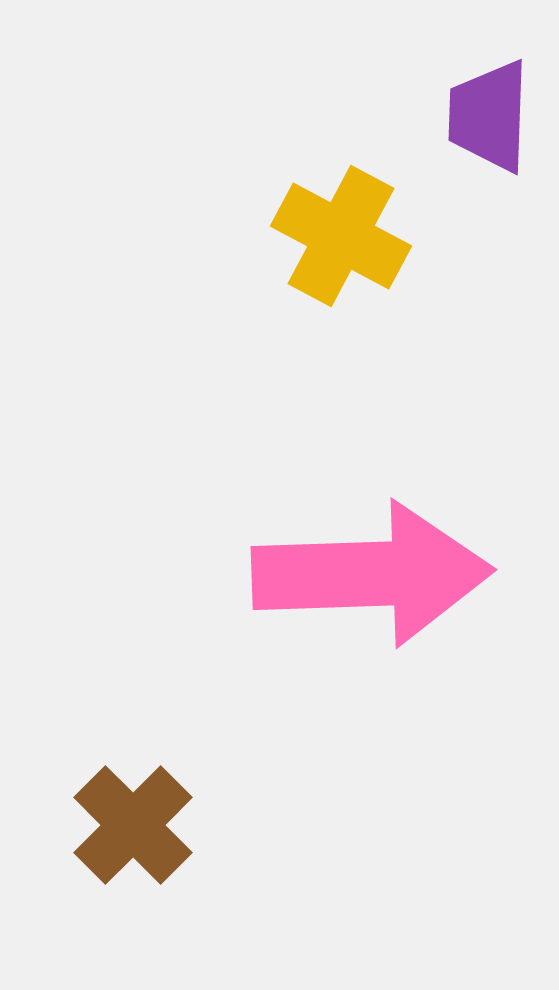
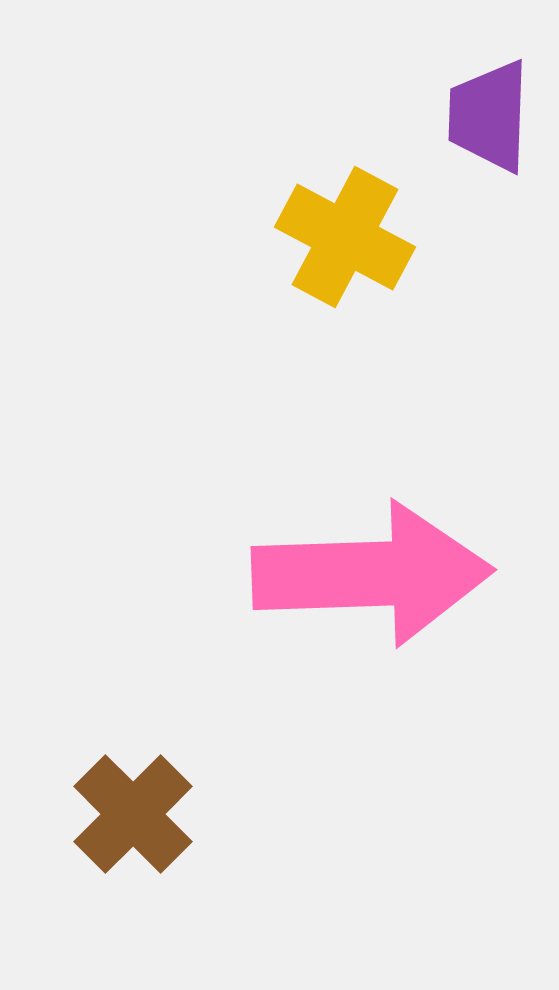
yellow cross: moved 4 px right, 1 px down
brown cross: moved 11 px up
